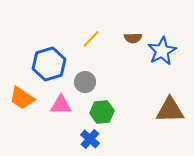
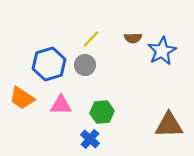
gray circle: moved 17 px up
brown triangle: moved 1 px left, 15 px down
